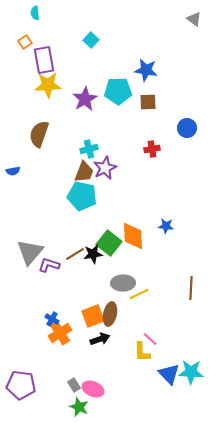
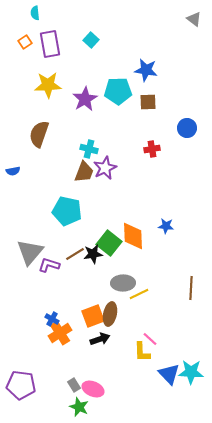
purple rectangle at (44, 60): moved 6 px right, 16 px up
cyan cross at (89, 149): rotated 30 degrees clockwise
cyan pentagon at (82, 196): moved 15 px left, 15 px down
